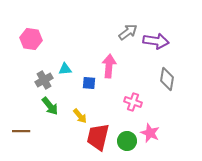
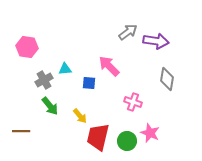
pink hexagon: moved 4 px left, 8 px down
pink arrow: rotated 50 degrees counterclockwise
